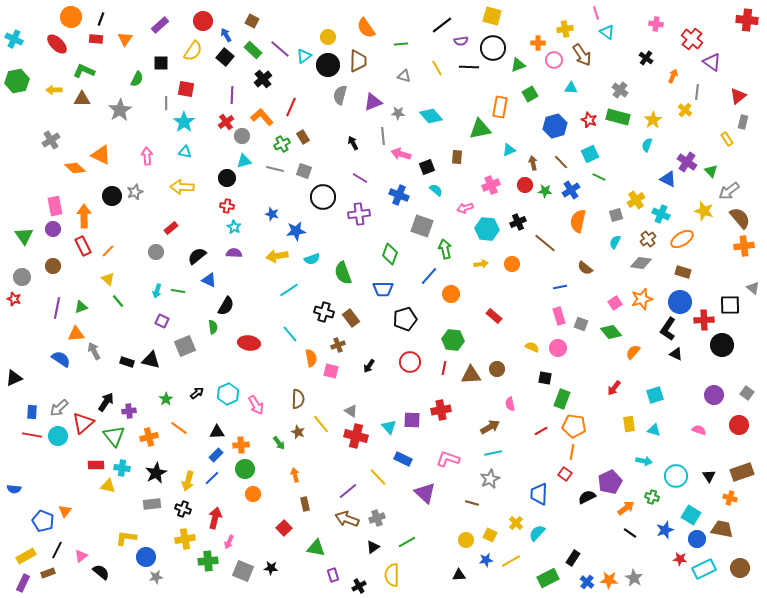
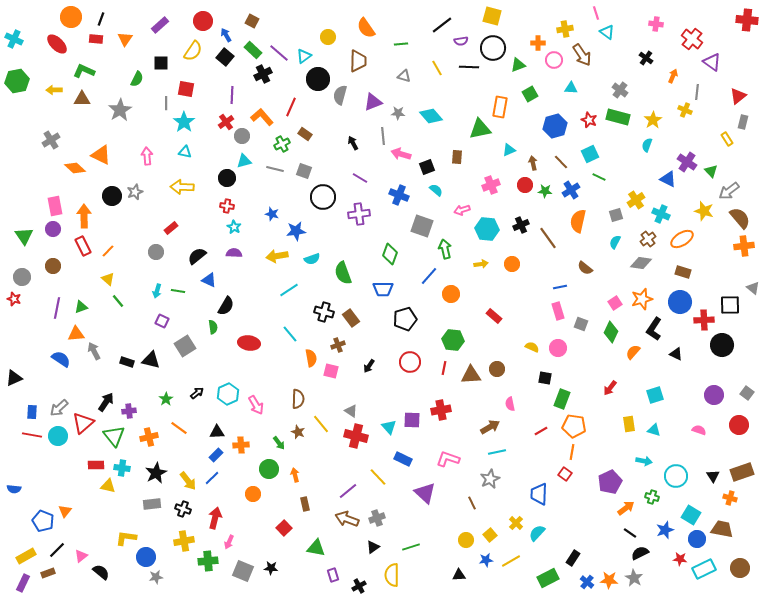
purple line at (280, 49): moved 1 px left, 4 px down
black circle at (328, 65): moved 10 px left, 14 px down
black cross at (263, 79): moved 5 px up; rotated 12 degrees clockwise
yellow cross at (685, 110): rotated 16 degrees counterclockwise
brown rectangle at (303, 137): moved 2 px right, 3 px up; rotated 24 degrees counterclockwise
pink arrow at (465, 208): moved 3 px left, 2 px down
black cross at (518, 222): moved 3 px right, 3 px down
brown line at (545, 243): moved 3 px right, 5 px up; rotated 15 degrees clockwise
pink rectangle at (559, 316): moved 1 px left, 5 px up
black L-shape at (668, 329): moved 14 px left
green diamond at (611, 332): rotated 65 degrees clockwise
gray square at (185, 346): rotated 10 degrees counterclockwise
red arrow at (614, 388): moved 4 px left
cyan line at (493, 453): moved 4 px right, 1 px up
green circle at (245, 469): moved 24 px right
black triangle at (709, 476): moved 4 px right
yellow arrow at (188, 481): rotated 54 degrees counterclockwise
black semicircle at (587, 497): moved 53 px right, 56 px down
brown line at (472, 503): rotated 48 degrees clockwise
yellow square at (490, 535): rotated 24 degrees clockwise
yellow cross at (185, 539): moved 1 px left, 2 px down
green line at (407, 542): moved 4 px right, 5 px down; rotated 12 degrees clockwise
black line at (57, 550): rotated 18 degrees clockwise
